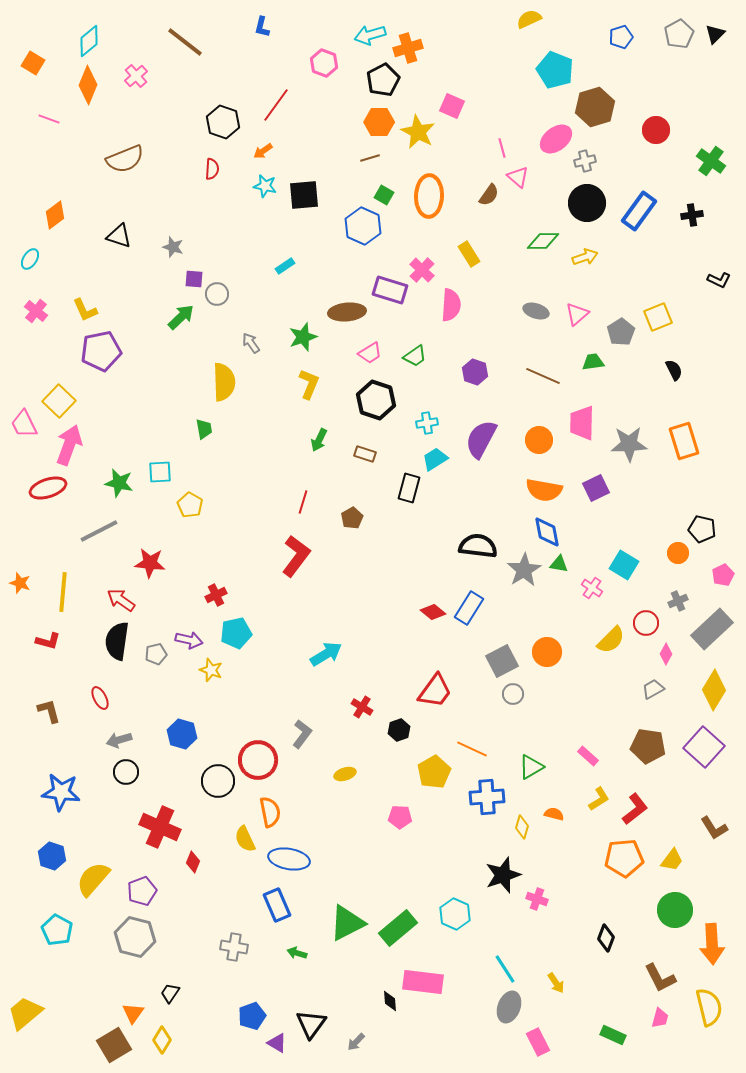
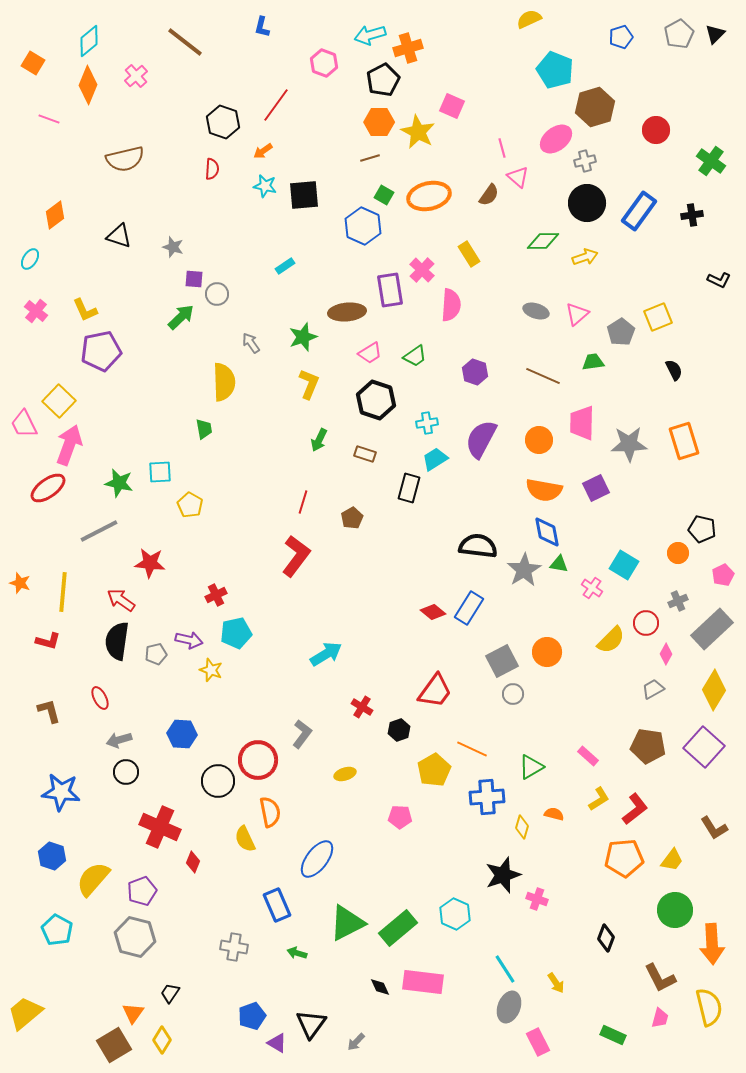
brown semicircle at (125, 159): rotated 9 degrees clockwise
orange ellipse at (429, 196): rotated 75 degrees clockwise
purple rectangle at (390, 290): rotated 64 degrees clockwise
red ellipse at (48, 488): rotated 18 degrees counterclockwise
blue hexagon at (182, 734): rotated 12 degrees counterclockwise
yellow pentagon at (434, 772): moved 2 px up
blue ellipse at (289, 859): moved 28 px right; rotated 63 degrees counterclockwise
black diamond at (390, 1001): moved 10 px left, 14 px up; rotated 20 degrees counterclockwise
